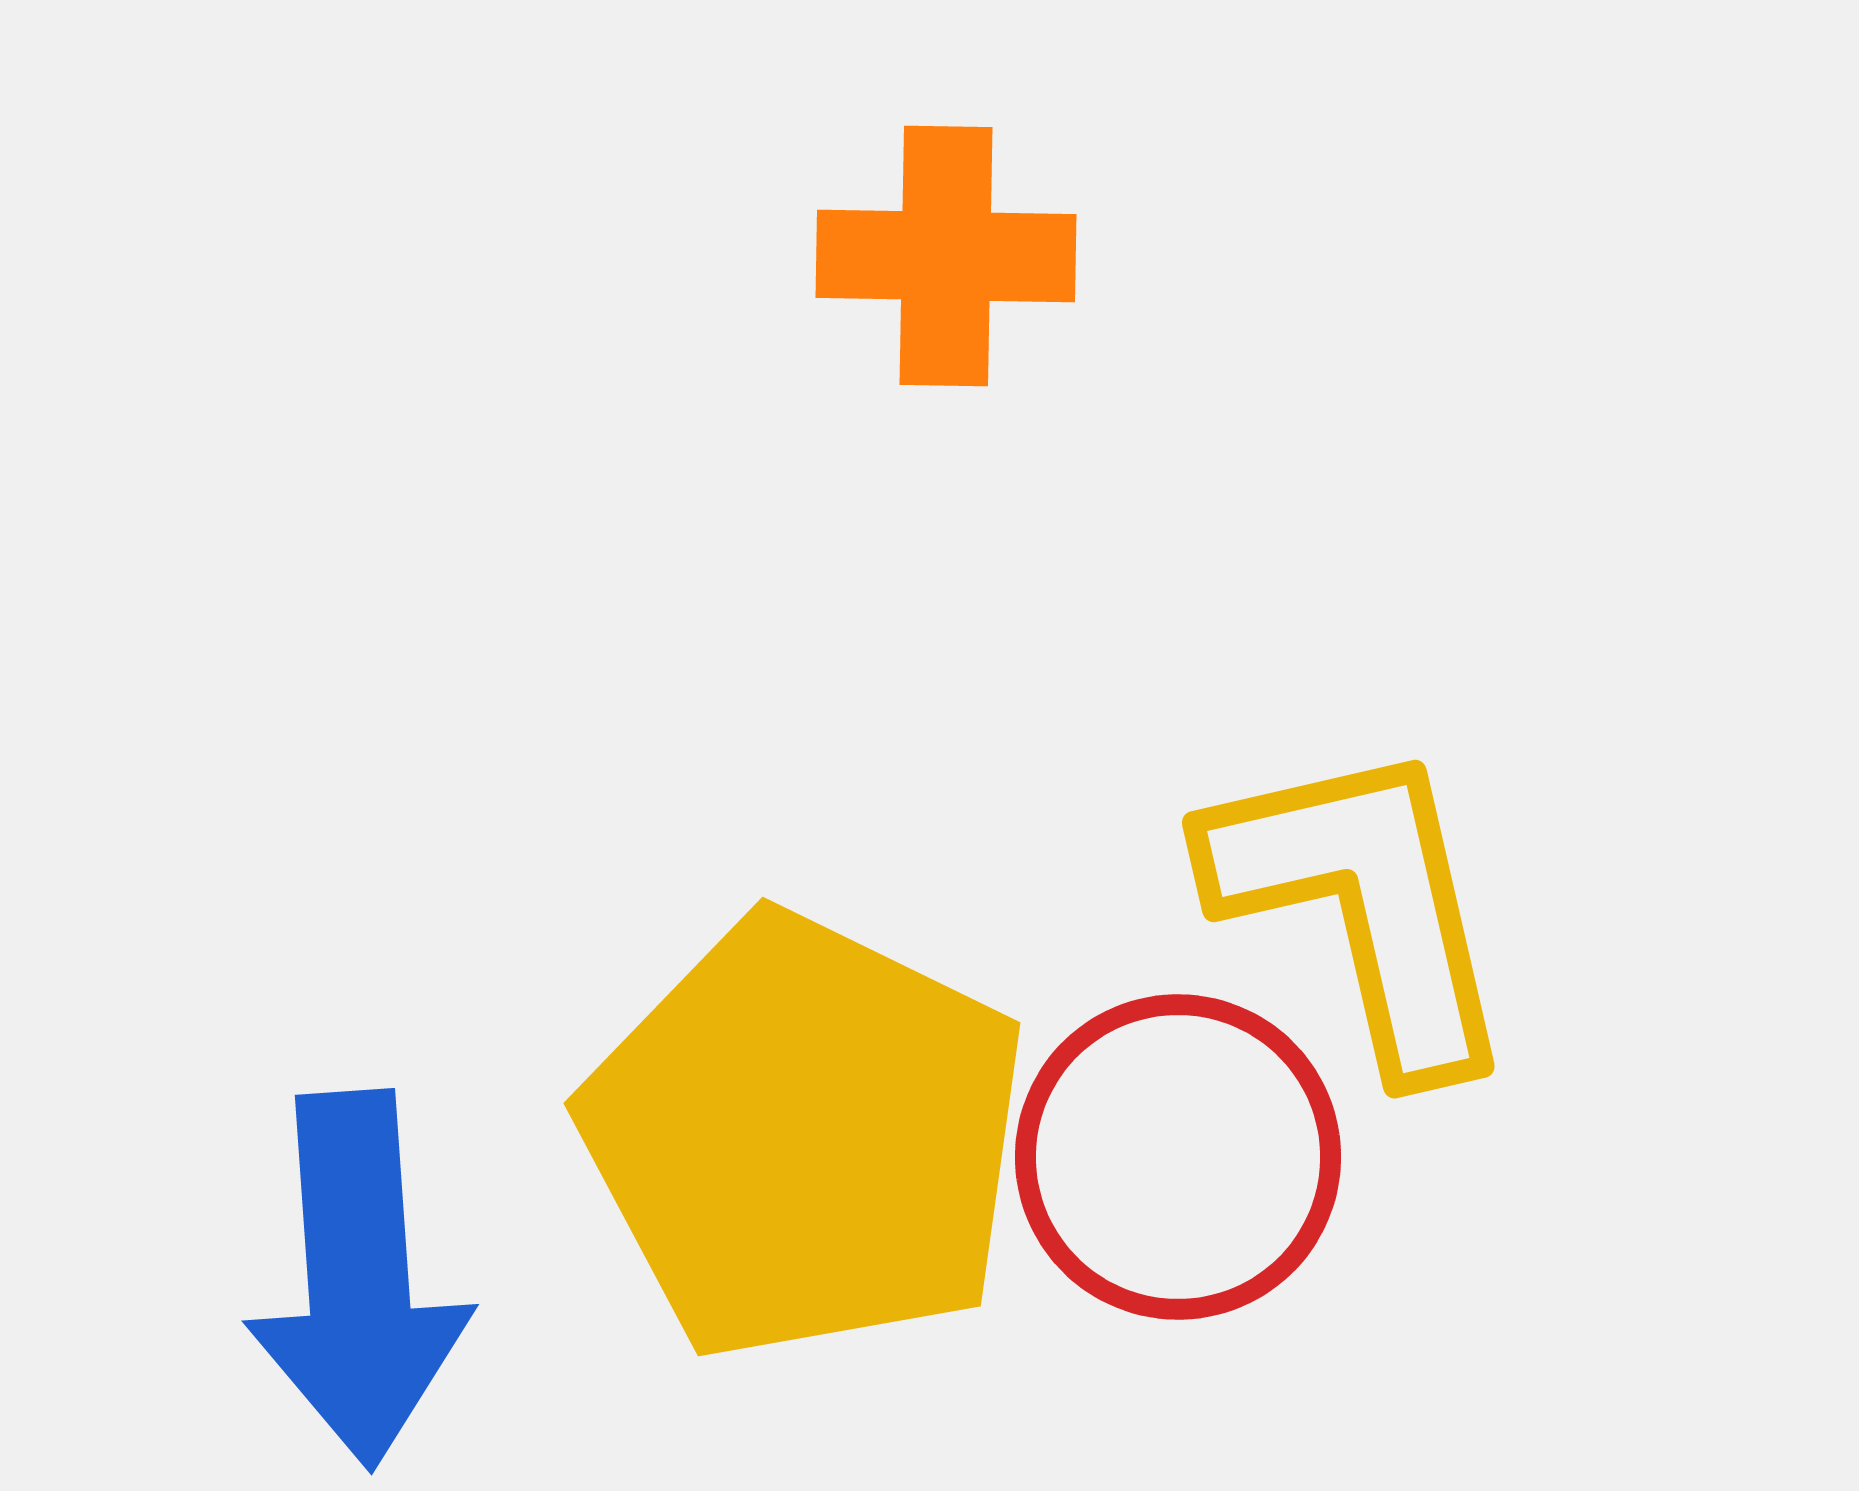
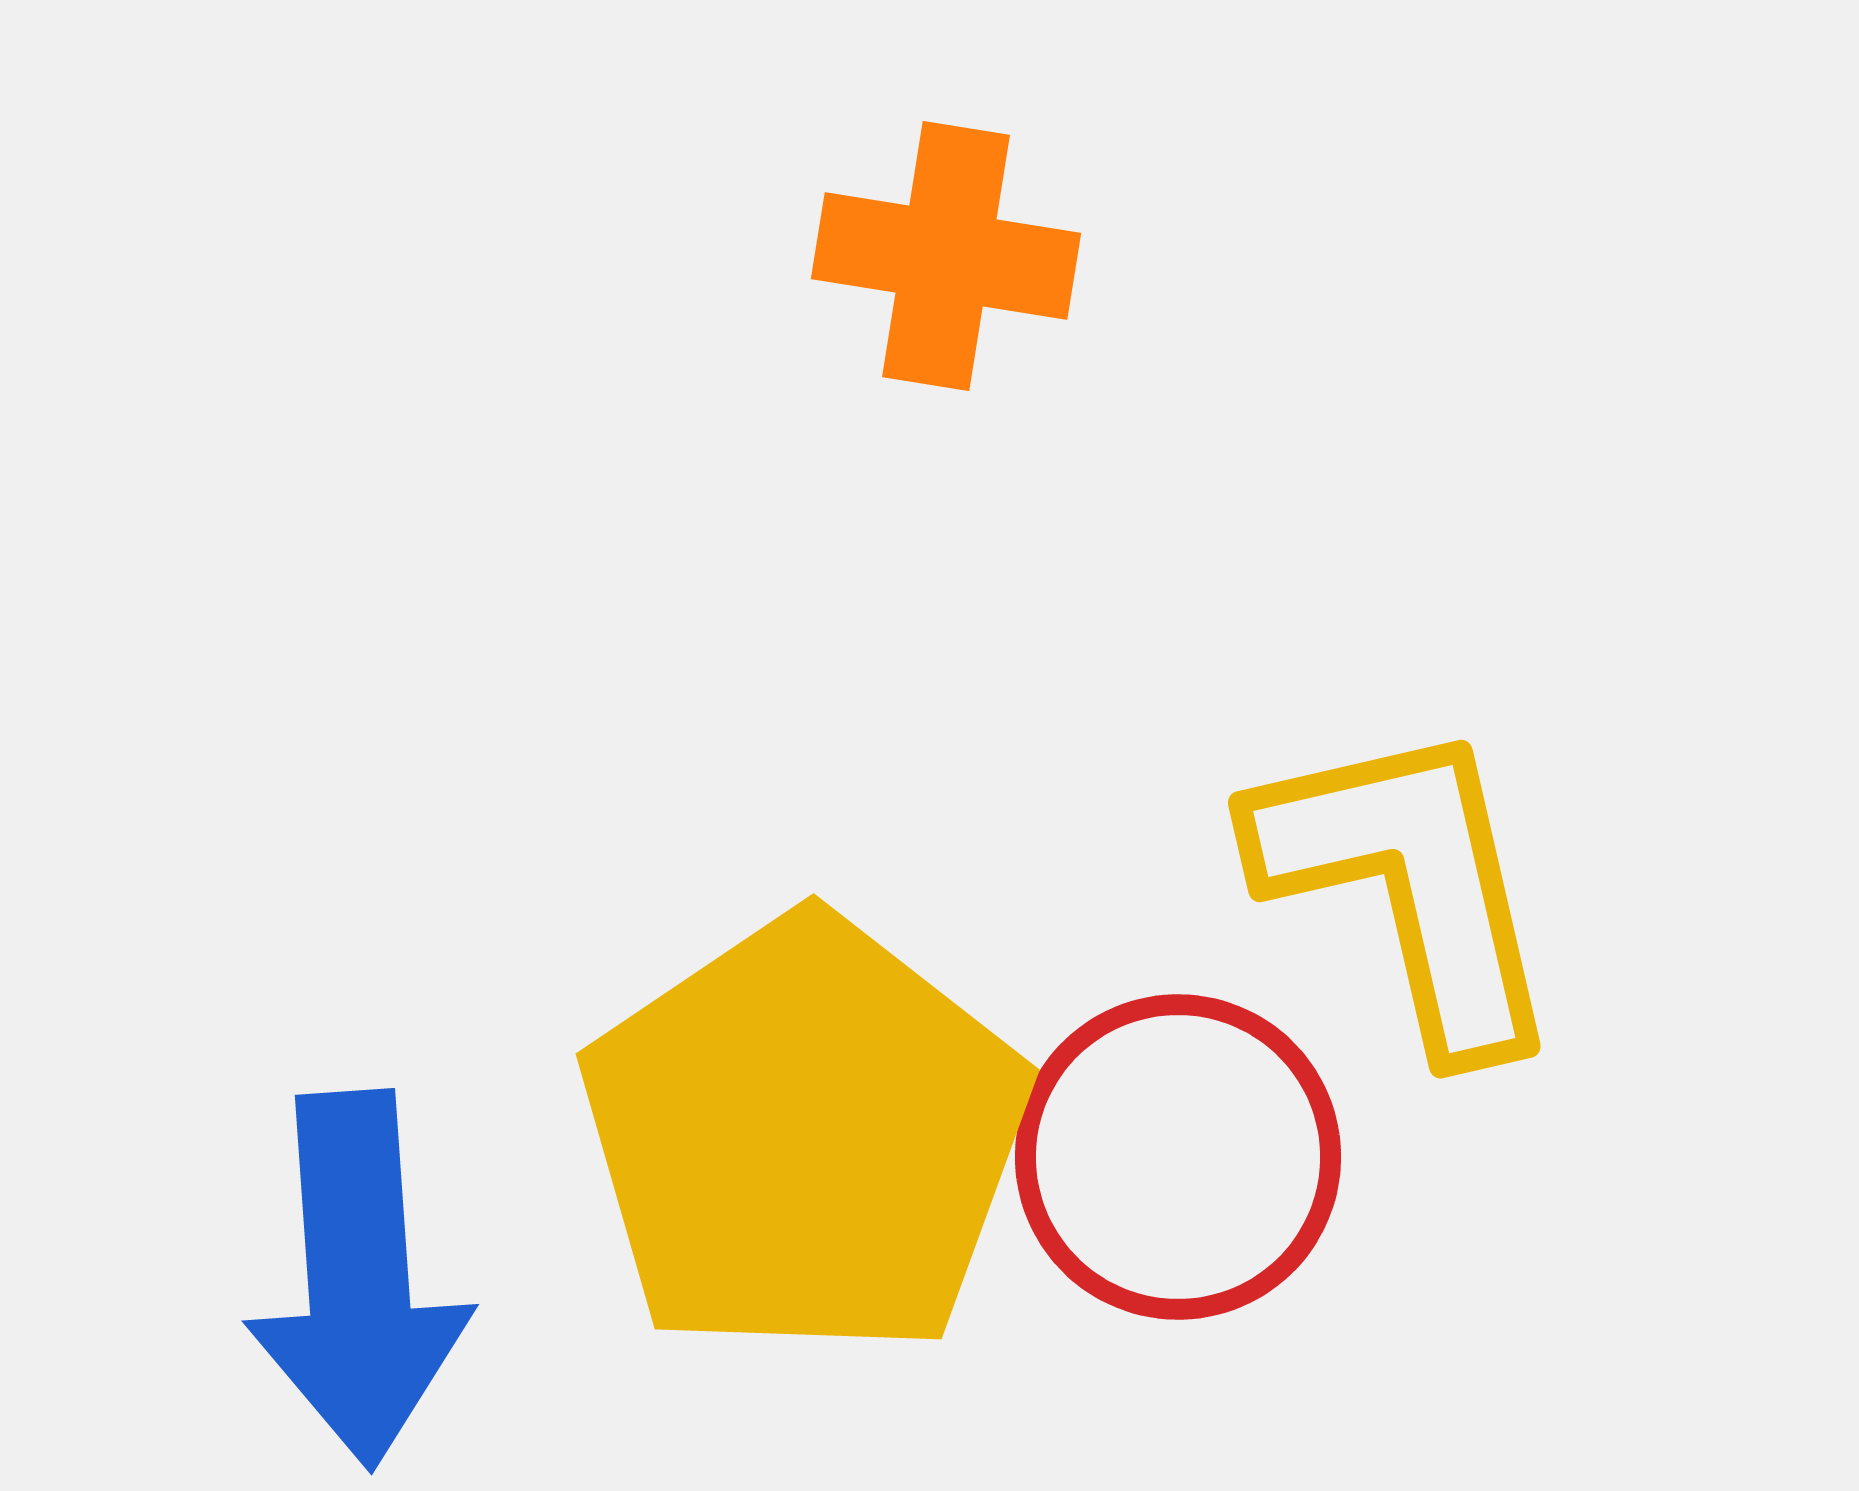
orange cross: rotated 8 degrees clockwise
yellow L-shape: moved 46 px right, 20 px up
yellow pentagon: rotated 12 degrees clockwise
